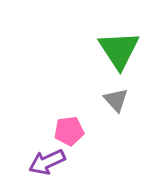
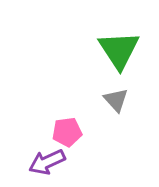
pink pentagon: moved 2 px left, 1 px down
